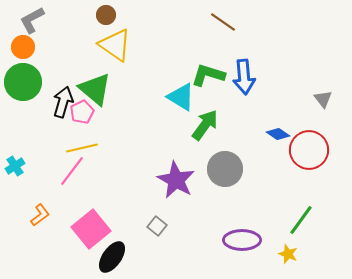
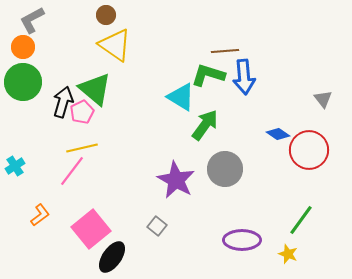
brown line: moved 2 px right, 29 px down; rotated 40 degrees counterclockwise
